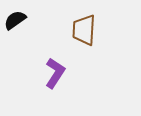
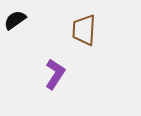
purple L-shape: moved 1 px down
